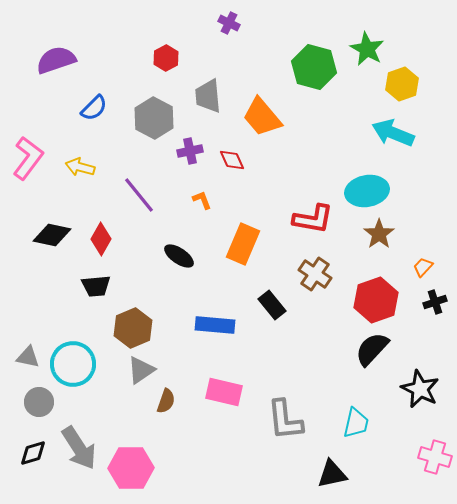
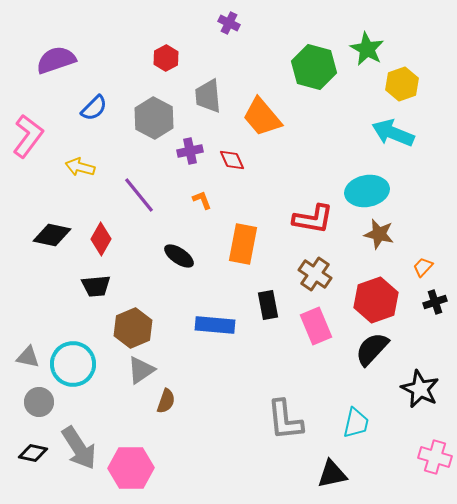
pink L-shape at (28, 158): moved 22 px up
brown star at (379, 234): rotated 24 degrees counterclockwise
orange rectangle at (243, 244): rotated 12 degrees counterclockwise
black rectangle at (272, 305): moved 4 px left; rotated 28 degrees clockwise
pink rectangle at (224, 392): moved 92 px right, 66 px up; rotated 54 degrees clockwise
black diamond at (33, 453): rotated 28 degrees clockwise
